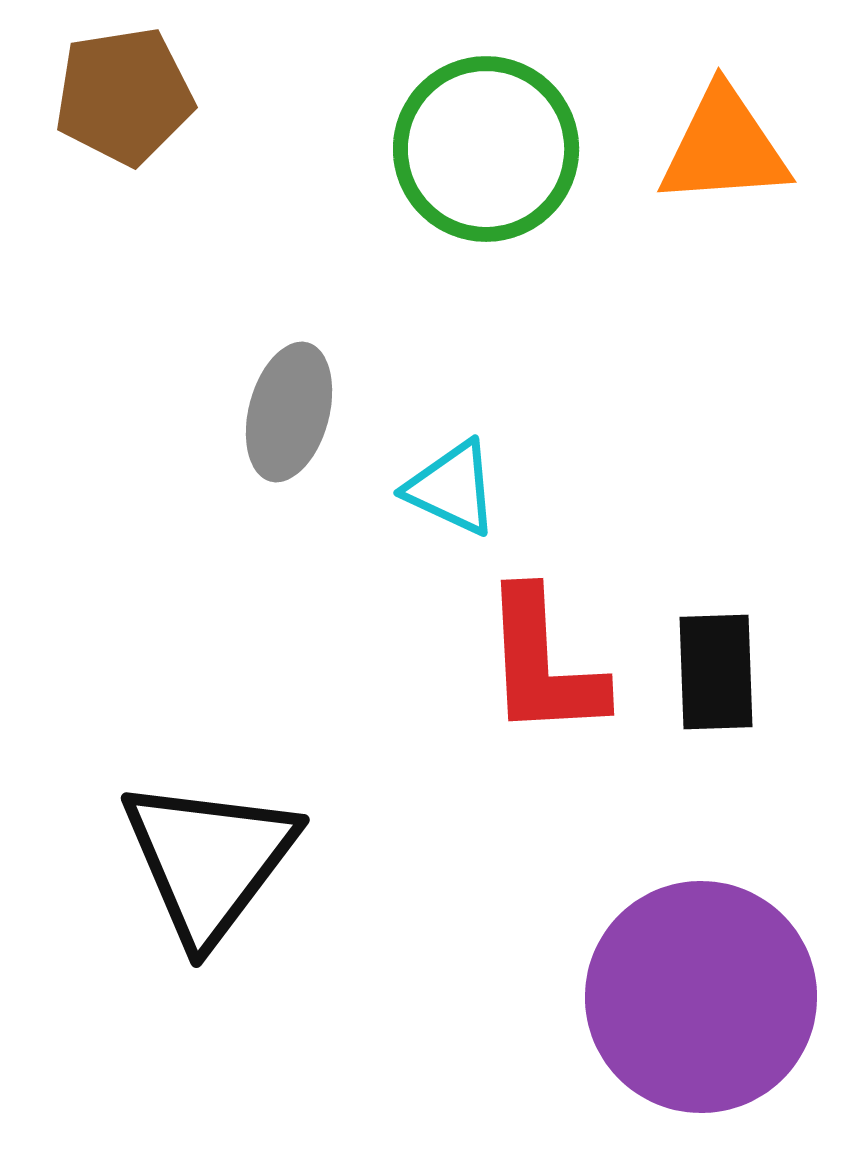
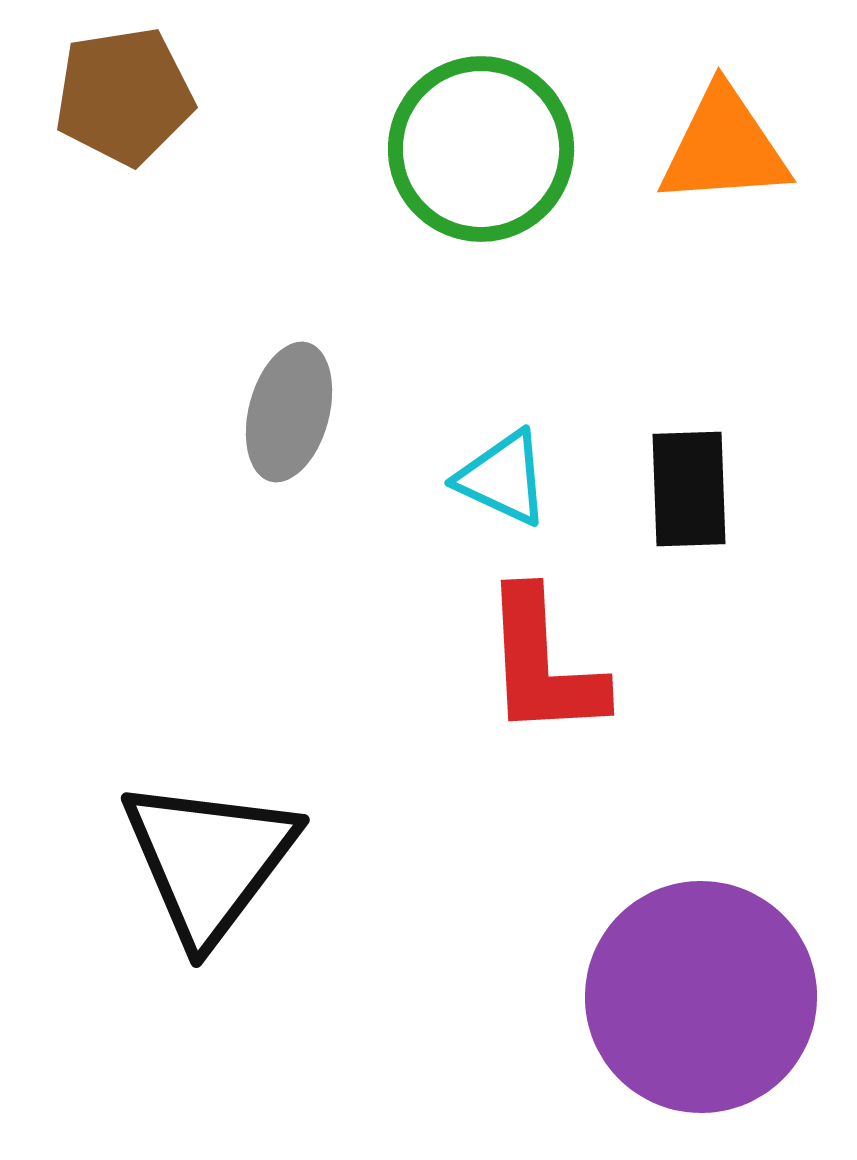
green circle: moved 5 px left
cyan triangle: moved 51 px right, 10 px up
black rectangle: moved 27 px left, 183 px up
